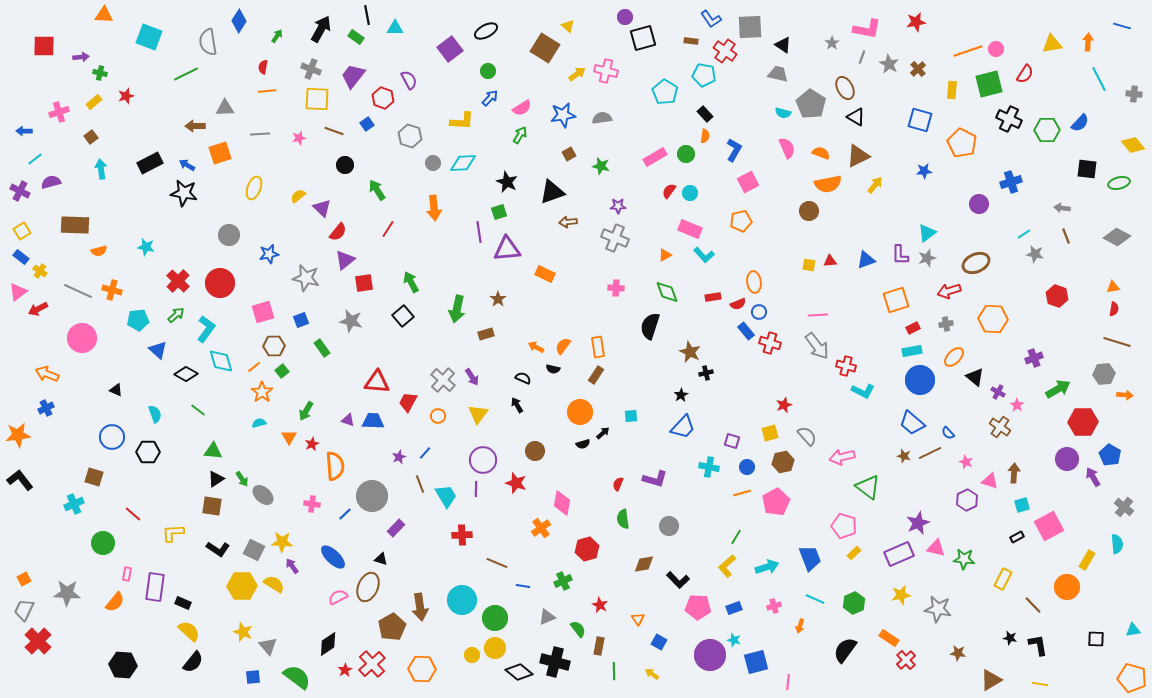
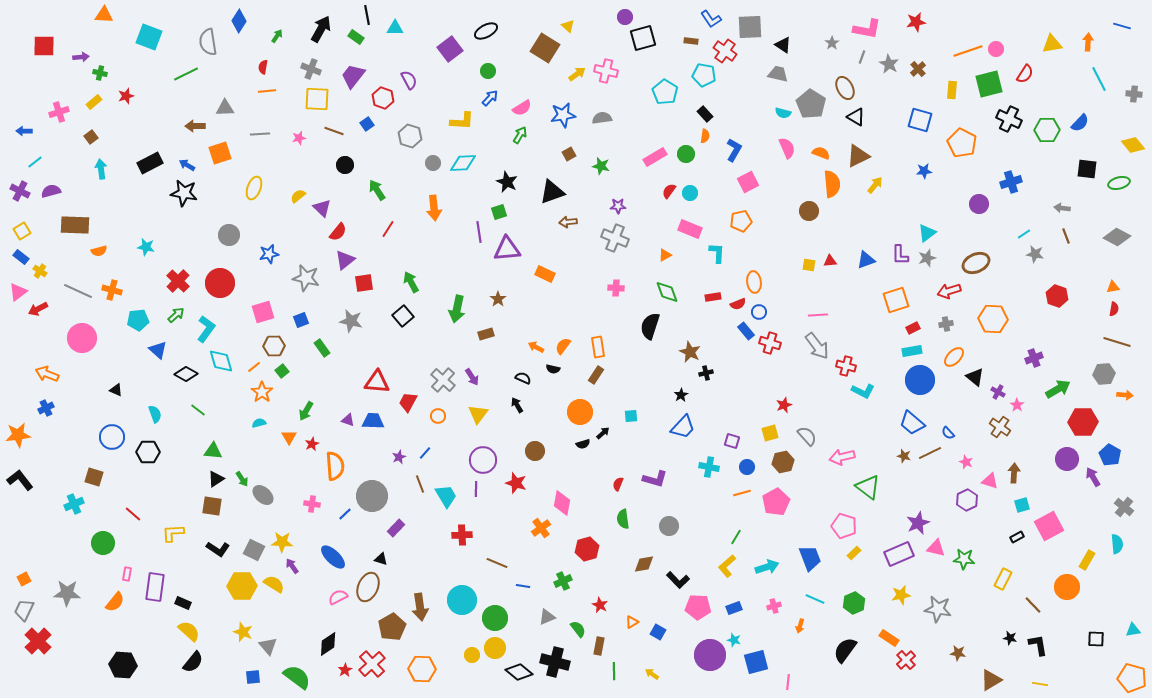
cyan line at (35, 159): moved 3 px down
purple semicircle at (51, 182): moved 9 px down
orange semicircle at (828, 184): moved 4 px right; rotated 84 degrees counterclockwise
cyan L-shape at (704, 255): moved 13 px right, 2 px up; rotated 135 degrees counterclockwise
orange triangle at (638, 619): moved 6 px left, 3 px down; rotated 32 degrees clockwise
blue square at (659, 642): moved 1 px left, 10 px up
